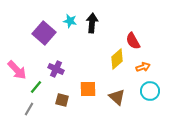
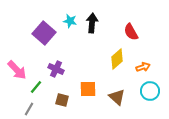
red semicircle: moved 2 px left, 9 px up
